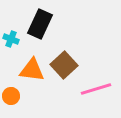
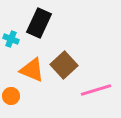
black rectangle: moved 1 px left, 1 px up
orange triangle: rotated 16 degrees clockwise
pink line: moved 1 px down
